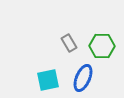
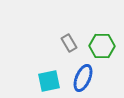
cyan square: moved 1 px right, 1 px down
